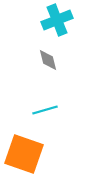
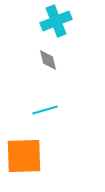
cyan cross: moved 1 px left, 1 px down
orange square: moved 2 px down; rotated 21 degrees counterclockwise
